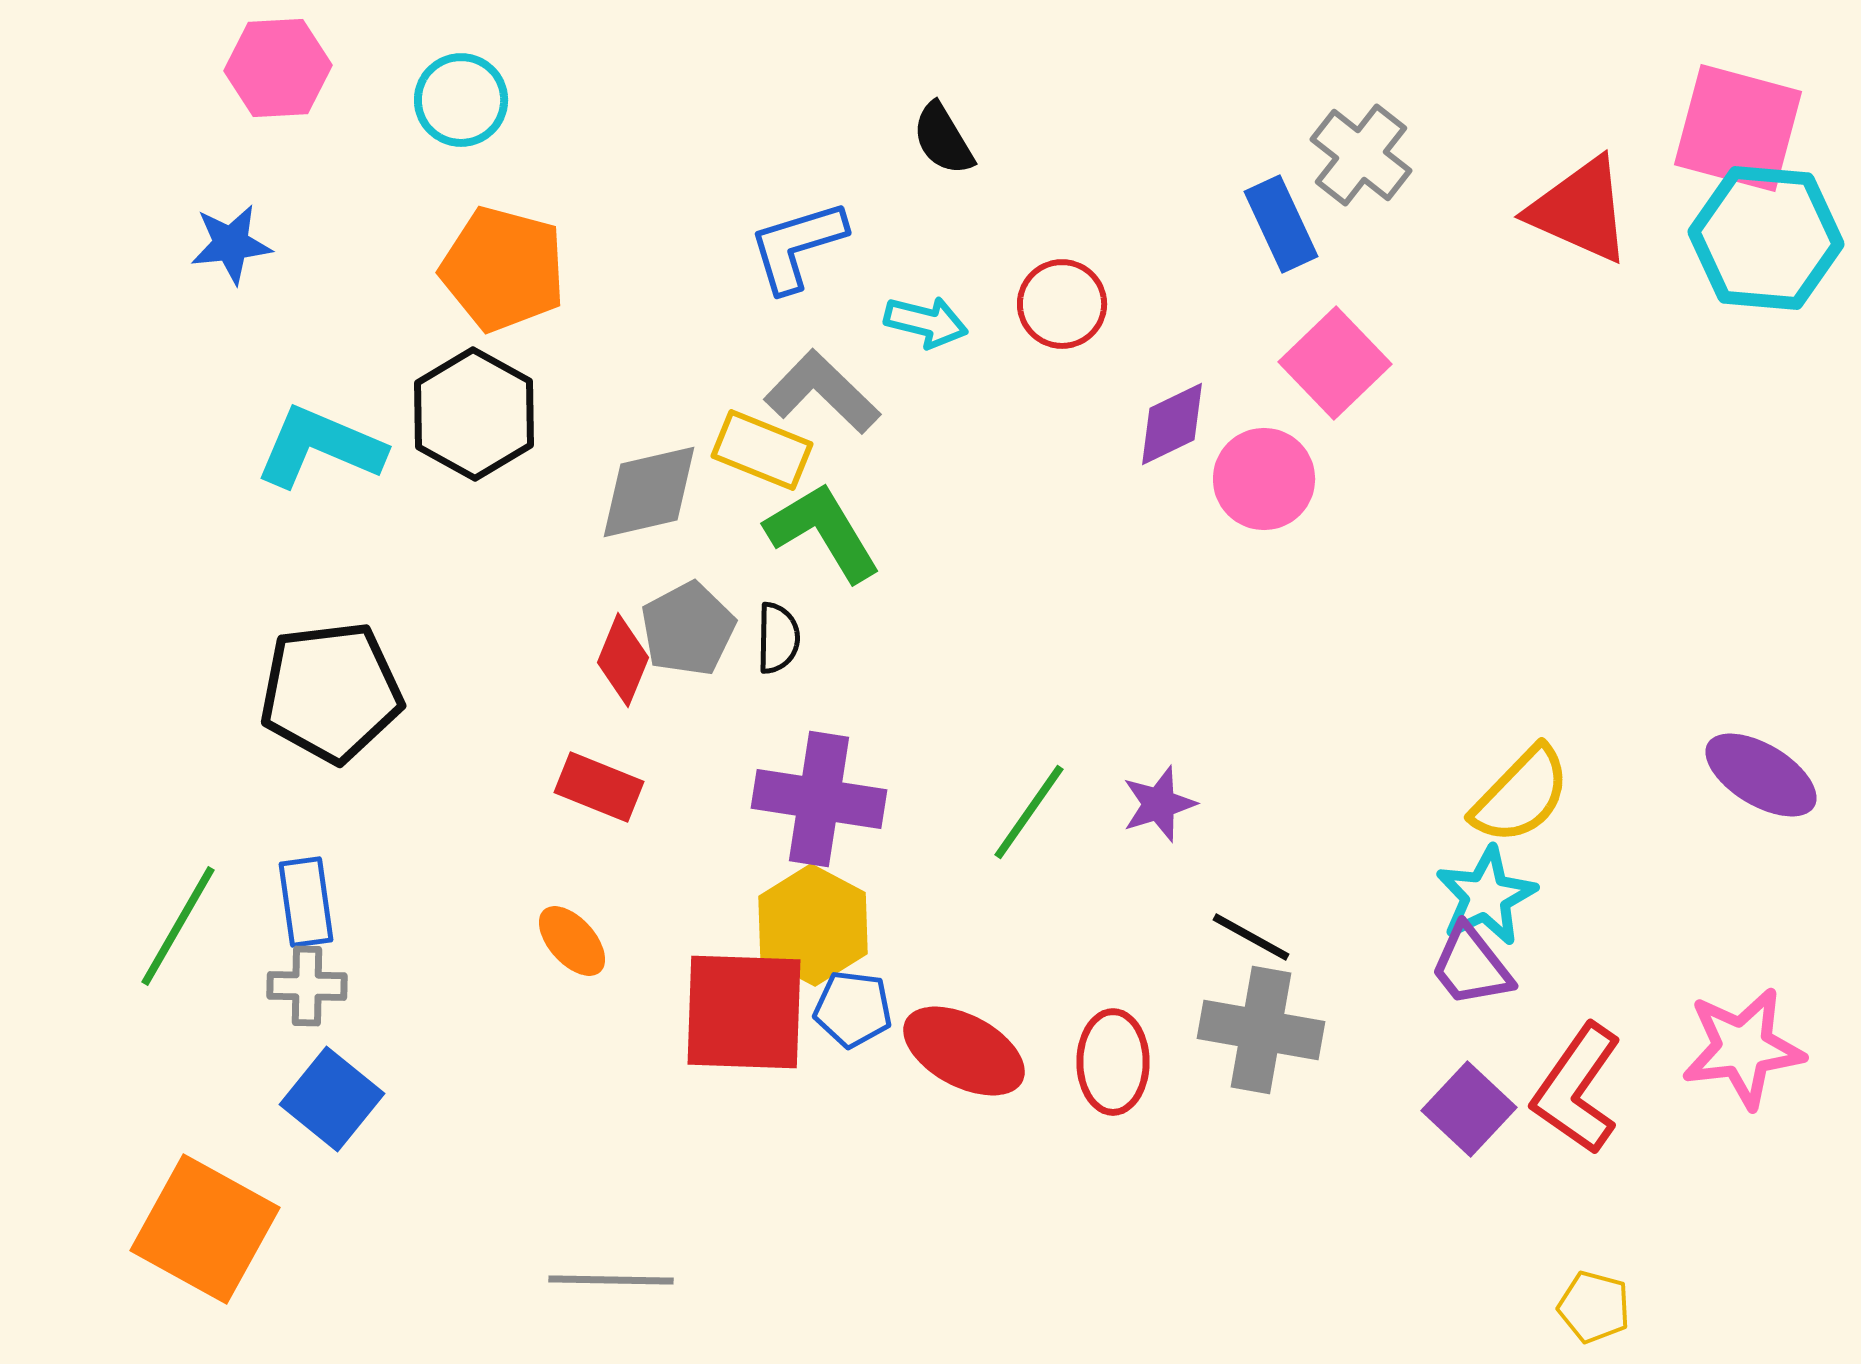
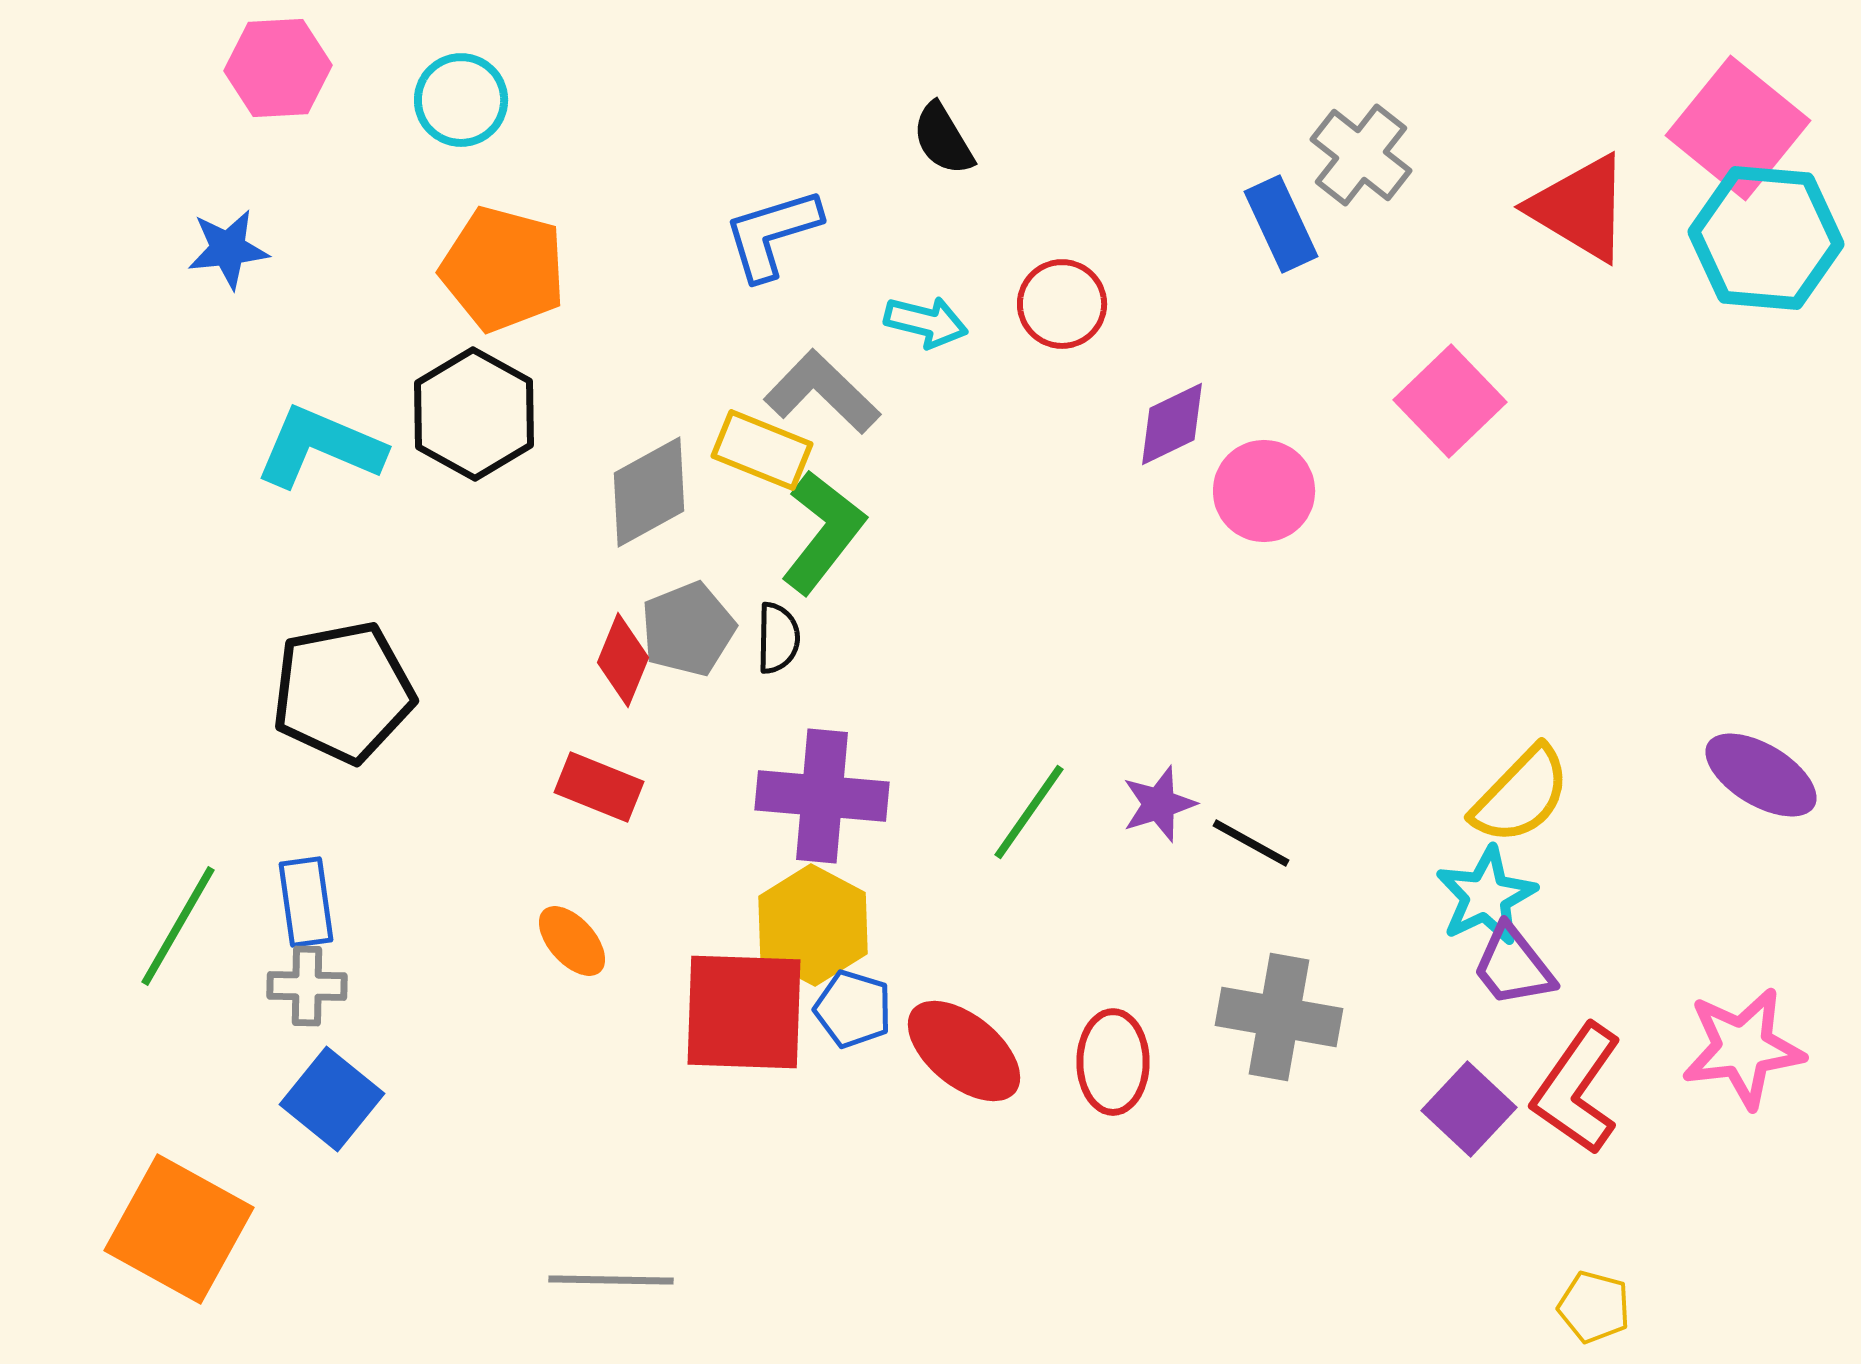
pink square at (1738, 128): rotated 24 degrees clockwise
red triangle at (1580, 210): moved 2 px up; rotated 7 degrees clockwise
blue star at (231, 244): moved 3 px left, 5 px down
blue L-shape at (797, 246): moved 25 px left, 12 px up
pink square at (1335, 363): moved 115 px right, 38 px down
pink circle at (1264, 479): moved 12 px down
gray diamond at (649, 492): rotated 16 degrees counterclockwise
green L-shape at (823, 532): rotated 69 degrees clockwise
gray pentagon at (688, 629): rotated 6 degrees clockwise
black pentagon at (331, 692): moved 12 px right; rotated 4 degrees counterclockwise
purple cross at (819, 799): moved 3 px right, 3 px up; rotated 4 degrees counterclockwise
black line at (1251, 937): moved 94 px up
purple trapezoid at (1471, 966): moved 42 px right
blue pentagon at (853, 1009): rotated 10 degrees clockwise
gray cross at (1261, 1030): moved 18 px right, 13 px up
red ellipse at (964, 1051): rotated 11 degrees clockwise
orange square at (205, 1229): moved 26 px left
